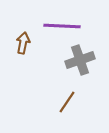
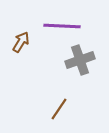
brown arrow: moved 2 px left, 1 px up; rotated 20 degrees clockwise
brown line: moved 8 px left, 7 px down
